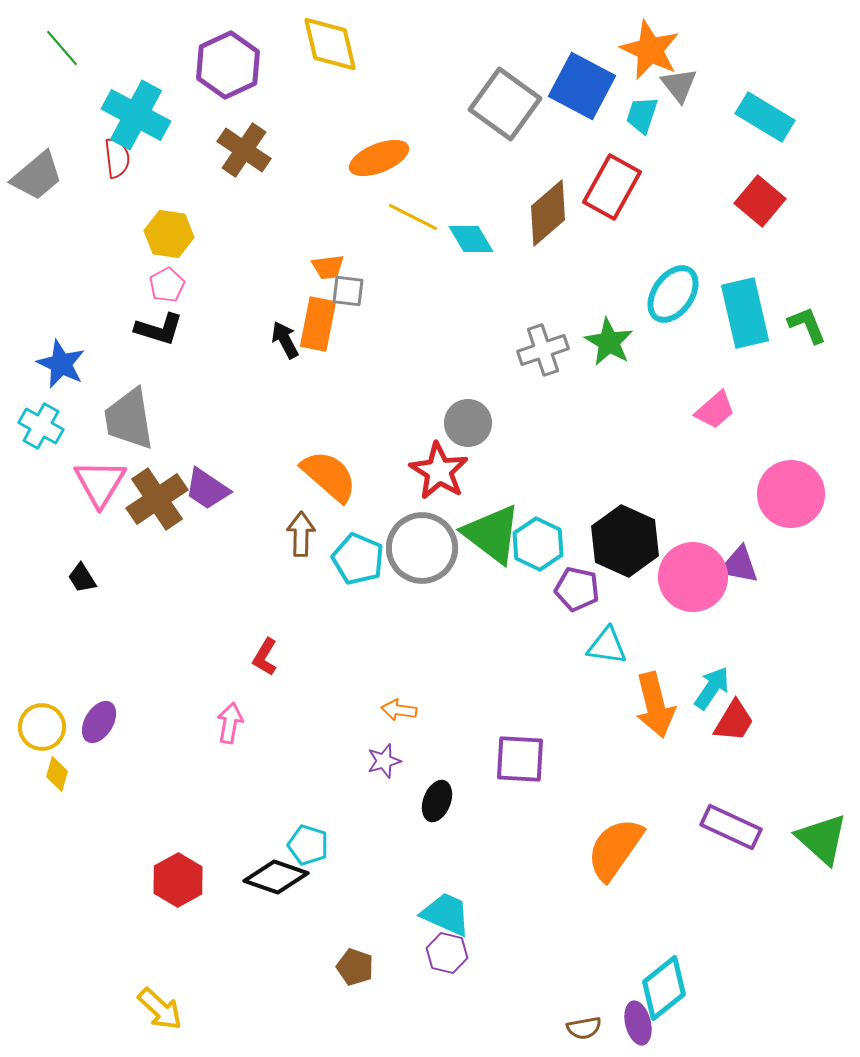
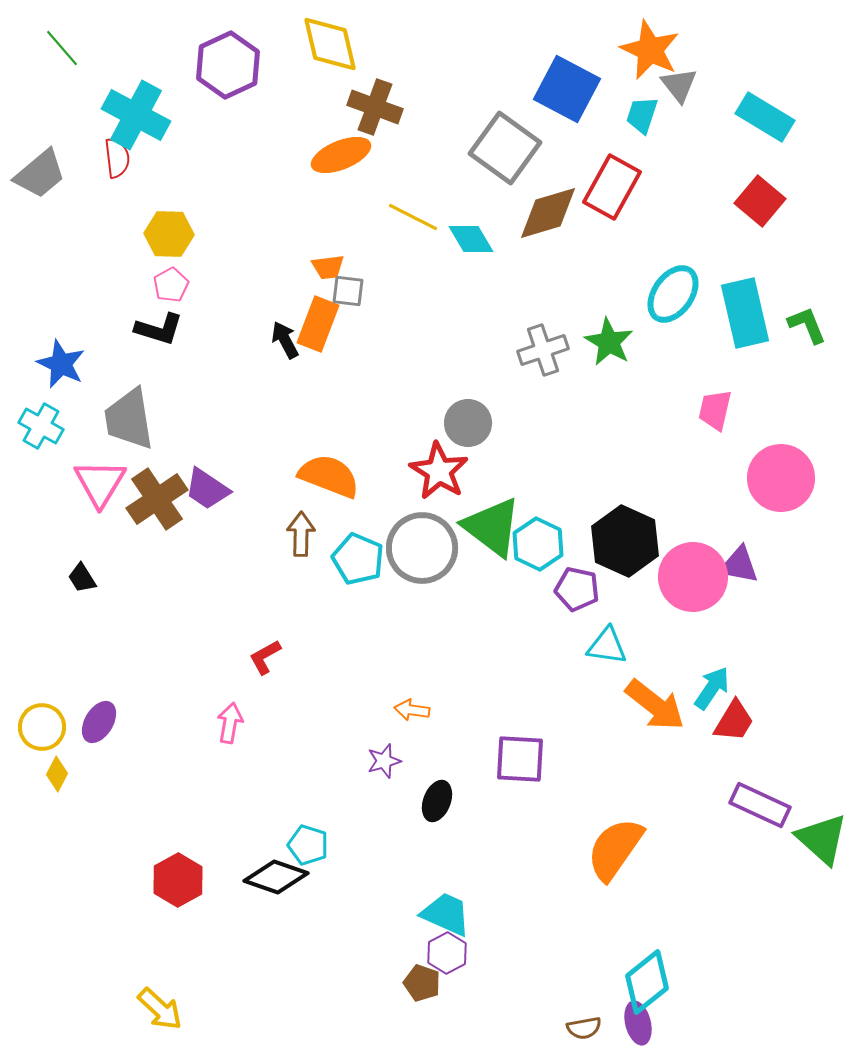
blue square at (582, 86): moved 15 px left, 3 px down
gray square at (505, 104): moved 44 px down
brown cross at (244, 150): moved 131 px right, 43 px up; rotated 14 degrees counterclockwise
orange ellipse at (379, 158): moved 38 px left, 3 px up
gray trapezoid at (37, 176): moved 3 px right, 2 px up
brown diamond at (548, 213): rotated 24 degrees clockwise
yellow hexagon at (169, 234): rotated 6 degrees counterclockwise
pink pentagon at (167, 285): moved 4 px right
orange rectangle at (318, 324): rotated 10 degrees clockwise
pink trapezoid at (715, 410): rotated 144 degrees clockwise
orange semicircle at (329, 476): rotated 20 degrees counterclockwise
pink circle at (791, 494): moved 10 px left, 16 px up
green triangle at (492, 534): moved 7 px up
red L-shape at (265, 657): rotated 30 degrees clockwise
orange arrow at (655, 705): rotated 38 degrees counterclockwise
orange arrow at (399, 710): moved 13 px right
yellow diamond at (57, 774): rotated 12 degrees clockwise
purple rectangle at (731, 827): moved 29 px right, 22 px up
purple hexagon at (447, 953): rotated 18 degrees clockwise
brown pentagon at (355, 967): moved 67 px right, 16 px down
cyan diamond at (664, 988): moved 17 px left, 6 px up
